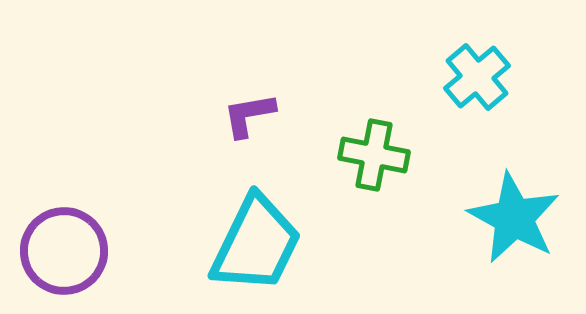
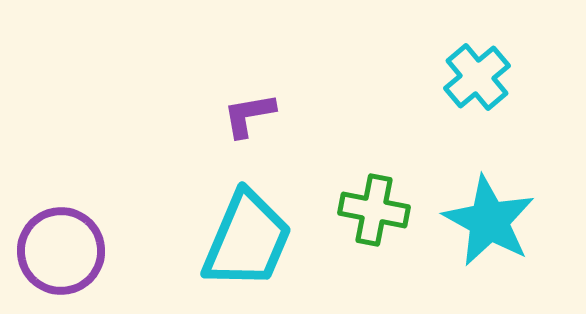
green cross: moved 55 px down
cyan star: moved 25 px left, 3 px down
cyan trapezoid: moved 9 px left, 4 px up; rotated 3 degrees counterclockwise
purple circle: moved 3 px left
